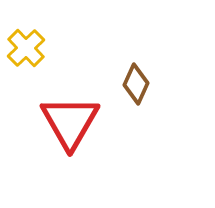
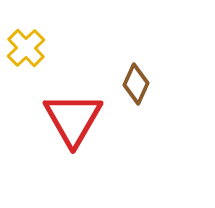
red triangle: moved 3 px right, 3 px up
